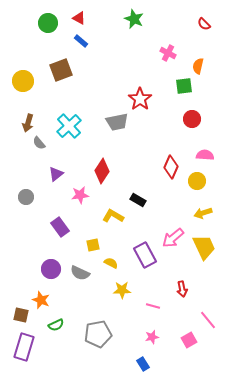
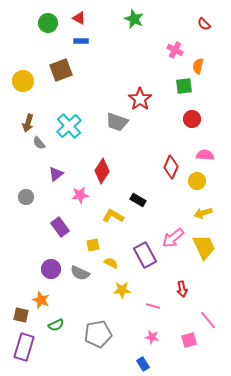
blue rectangle at (81, 41): rotated 40 degrees counterclockwise
pink cross at (168, 53): moved 7 px right, 3 px up
gray trapezoid at (117, 122): rotated 30 degrees clockwise
pink star at (152, 337): rotated 24 degrees clockwise
pink square at (189, 340): rotated 14 degrees clockwise
